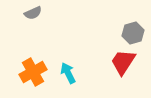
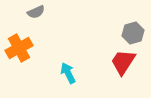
gray semicircle: moved 3 px right, 1 px up
orange cross: moved 14 px left, 24 px up
